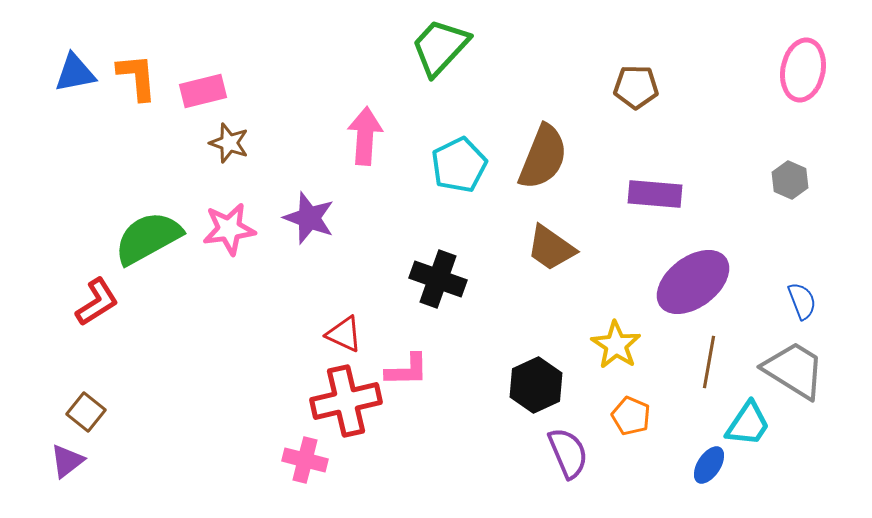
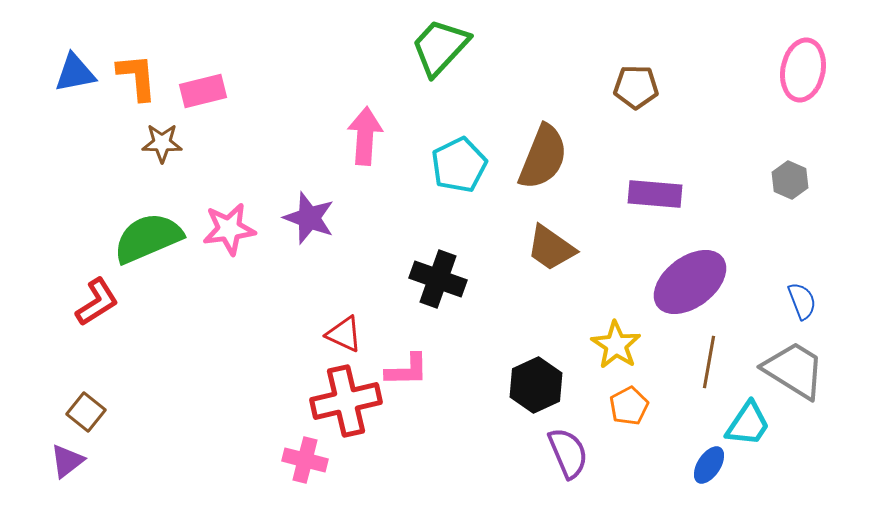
brown star: moved 67 px left; rotated 18 degrees counterclockwise
green semicircle: rotated 6 degrees clockwise
purple ellipse: moved 3 px left
orange pentagon: moved 2 px left, 10 px up; rotated 21 degrees clockwise
